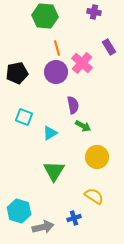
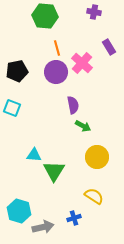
black pentagon: moved 2 px up
cyan square: moved 12 px left, 9 px up
cyan triangle: moved 16 px left, 22 px down; rotated 35 degrees clockwise
